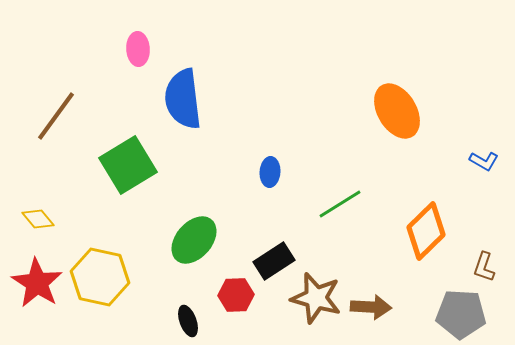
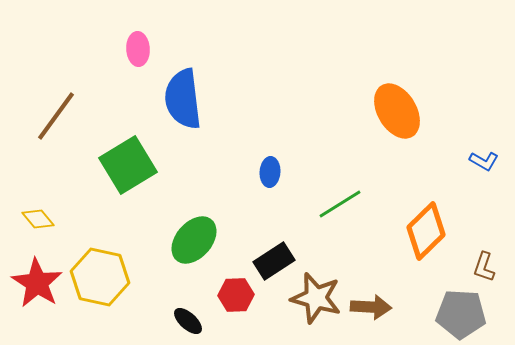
black ellipse: rotated 28 degrees counterclockwise
